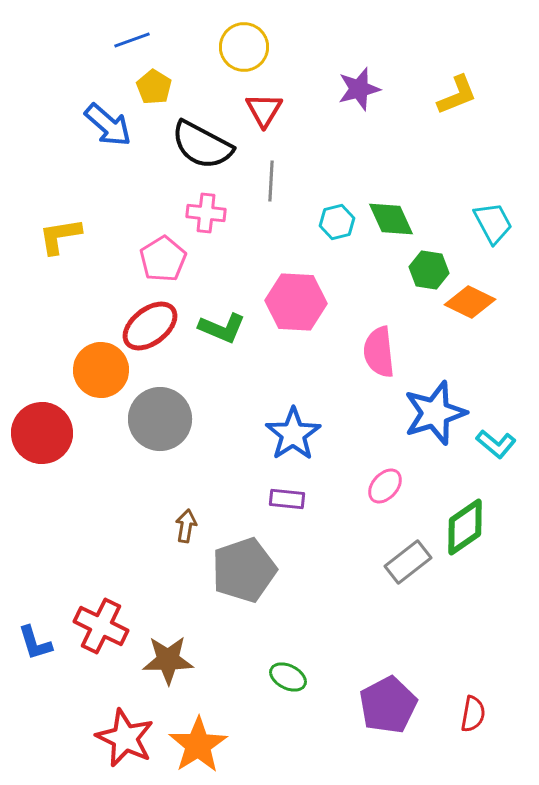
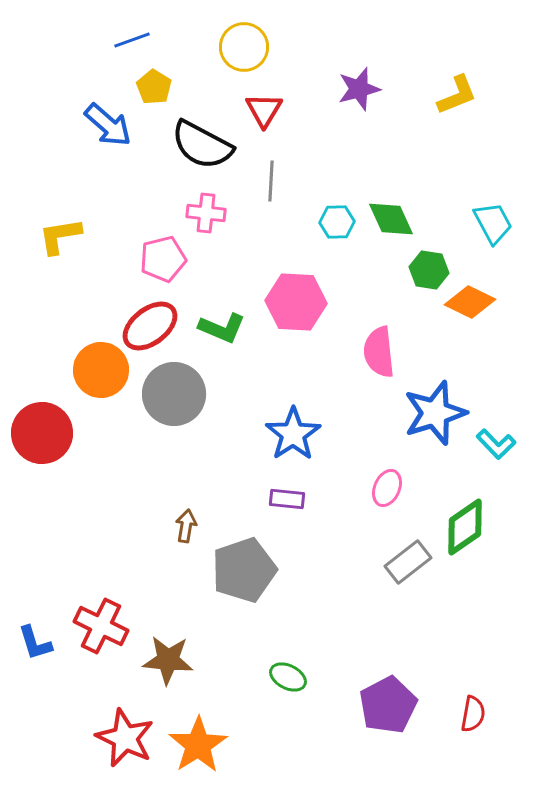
cyan hexagon at (337, 222): rotated 12 degrees clockwise
pink pentagon at (163, 259): rotated 18 degrees clockwise
gray circle at (160, 419): moved 14 px right, 25 px up
cyan L-shape at (496, 444): rotated 6 degrees clockwise
pink ellipse at (385, 486): moved 2 px right, 2 px down; rotated 18 degrees counterclockwise
brown star at (168, 660): rotated 6 degrees clockwise
